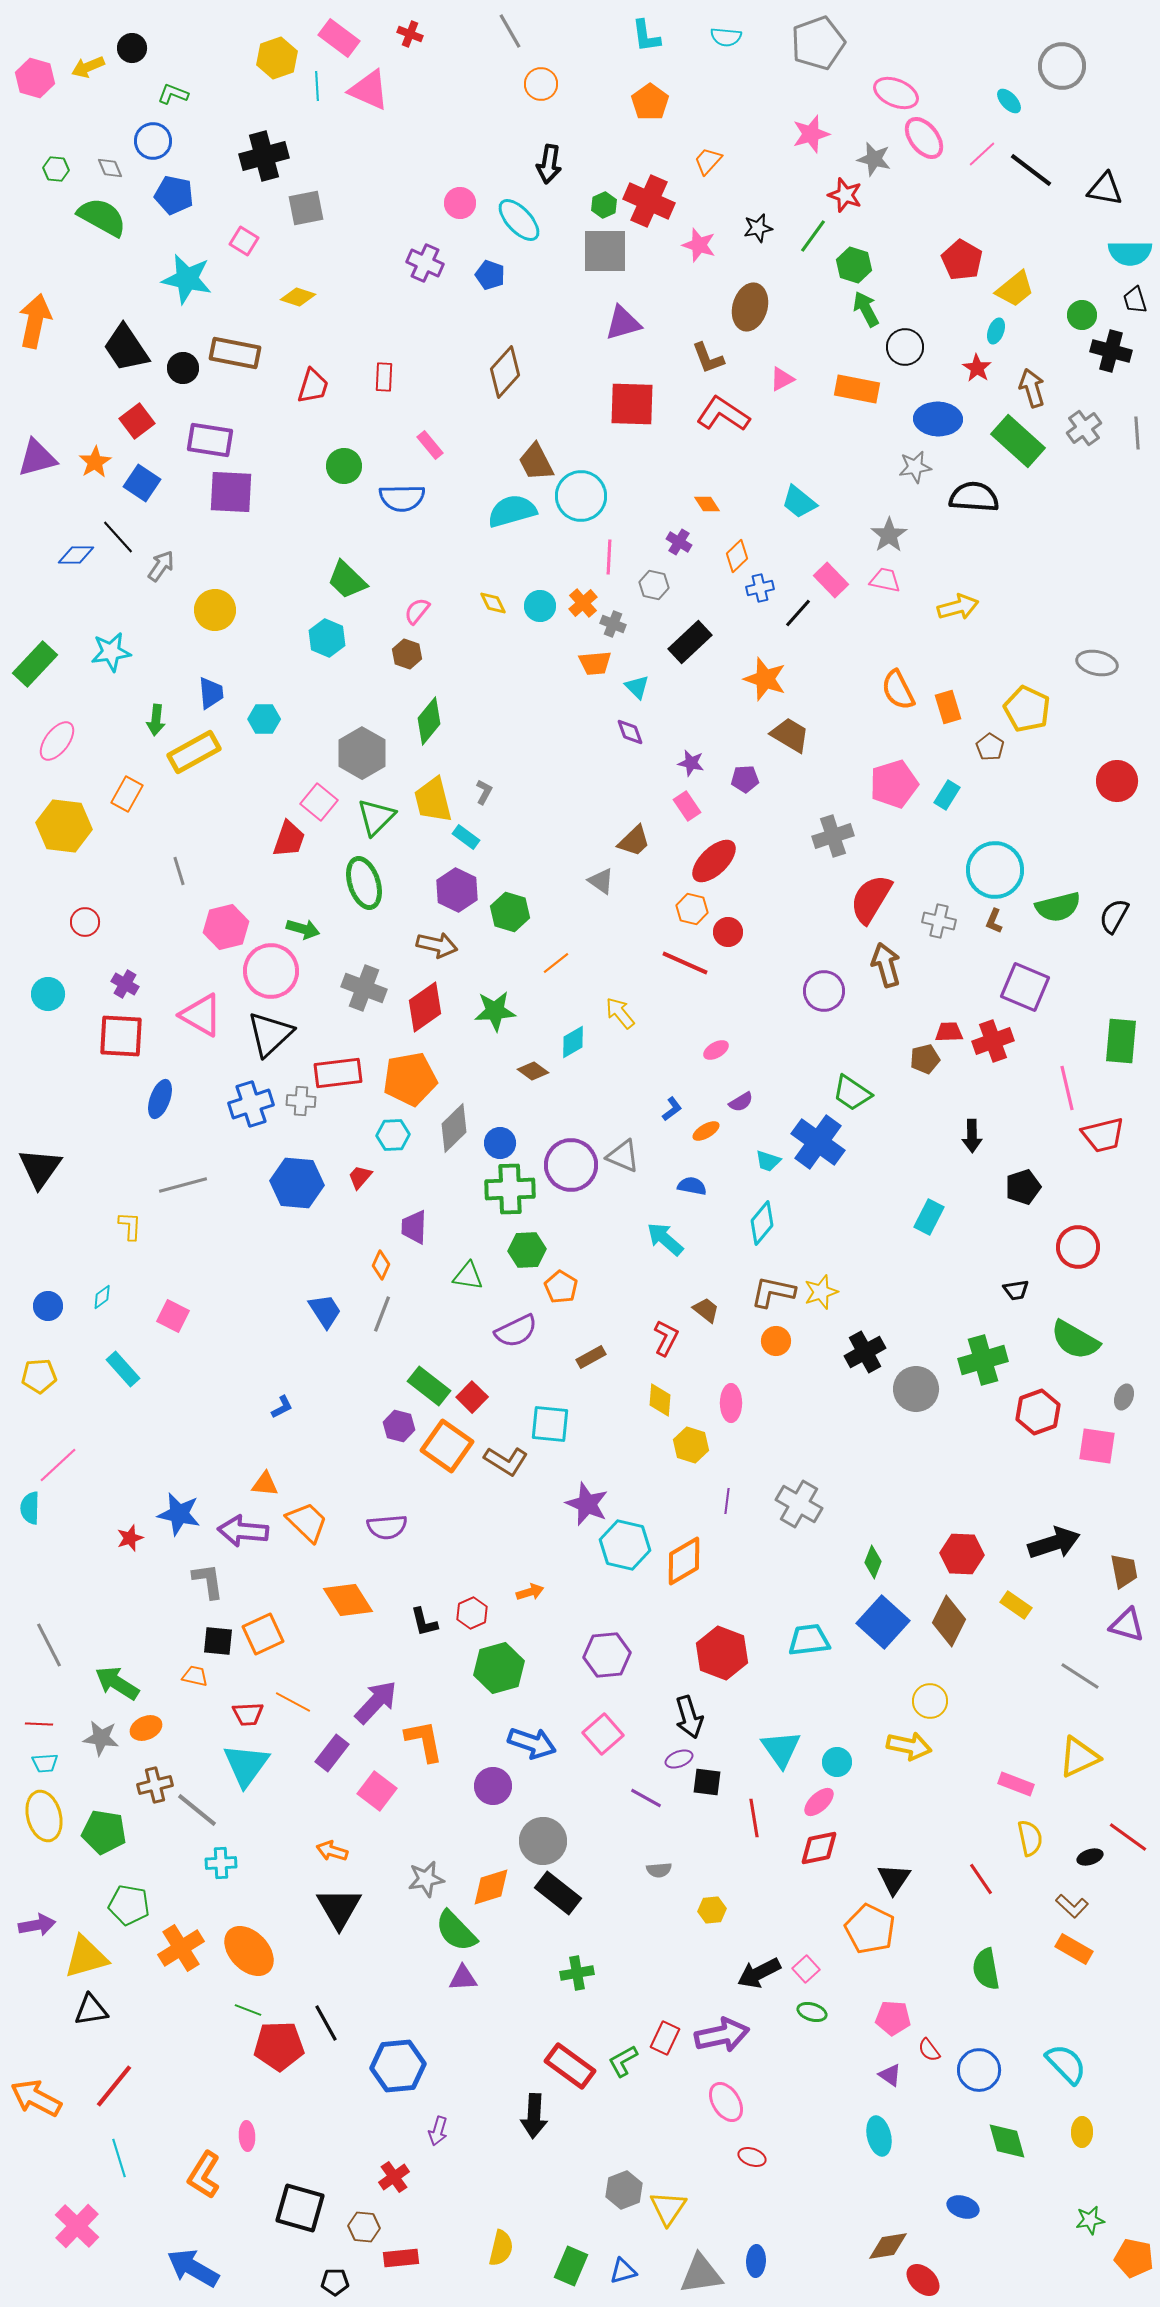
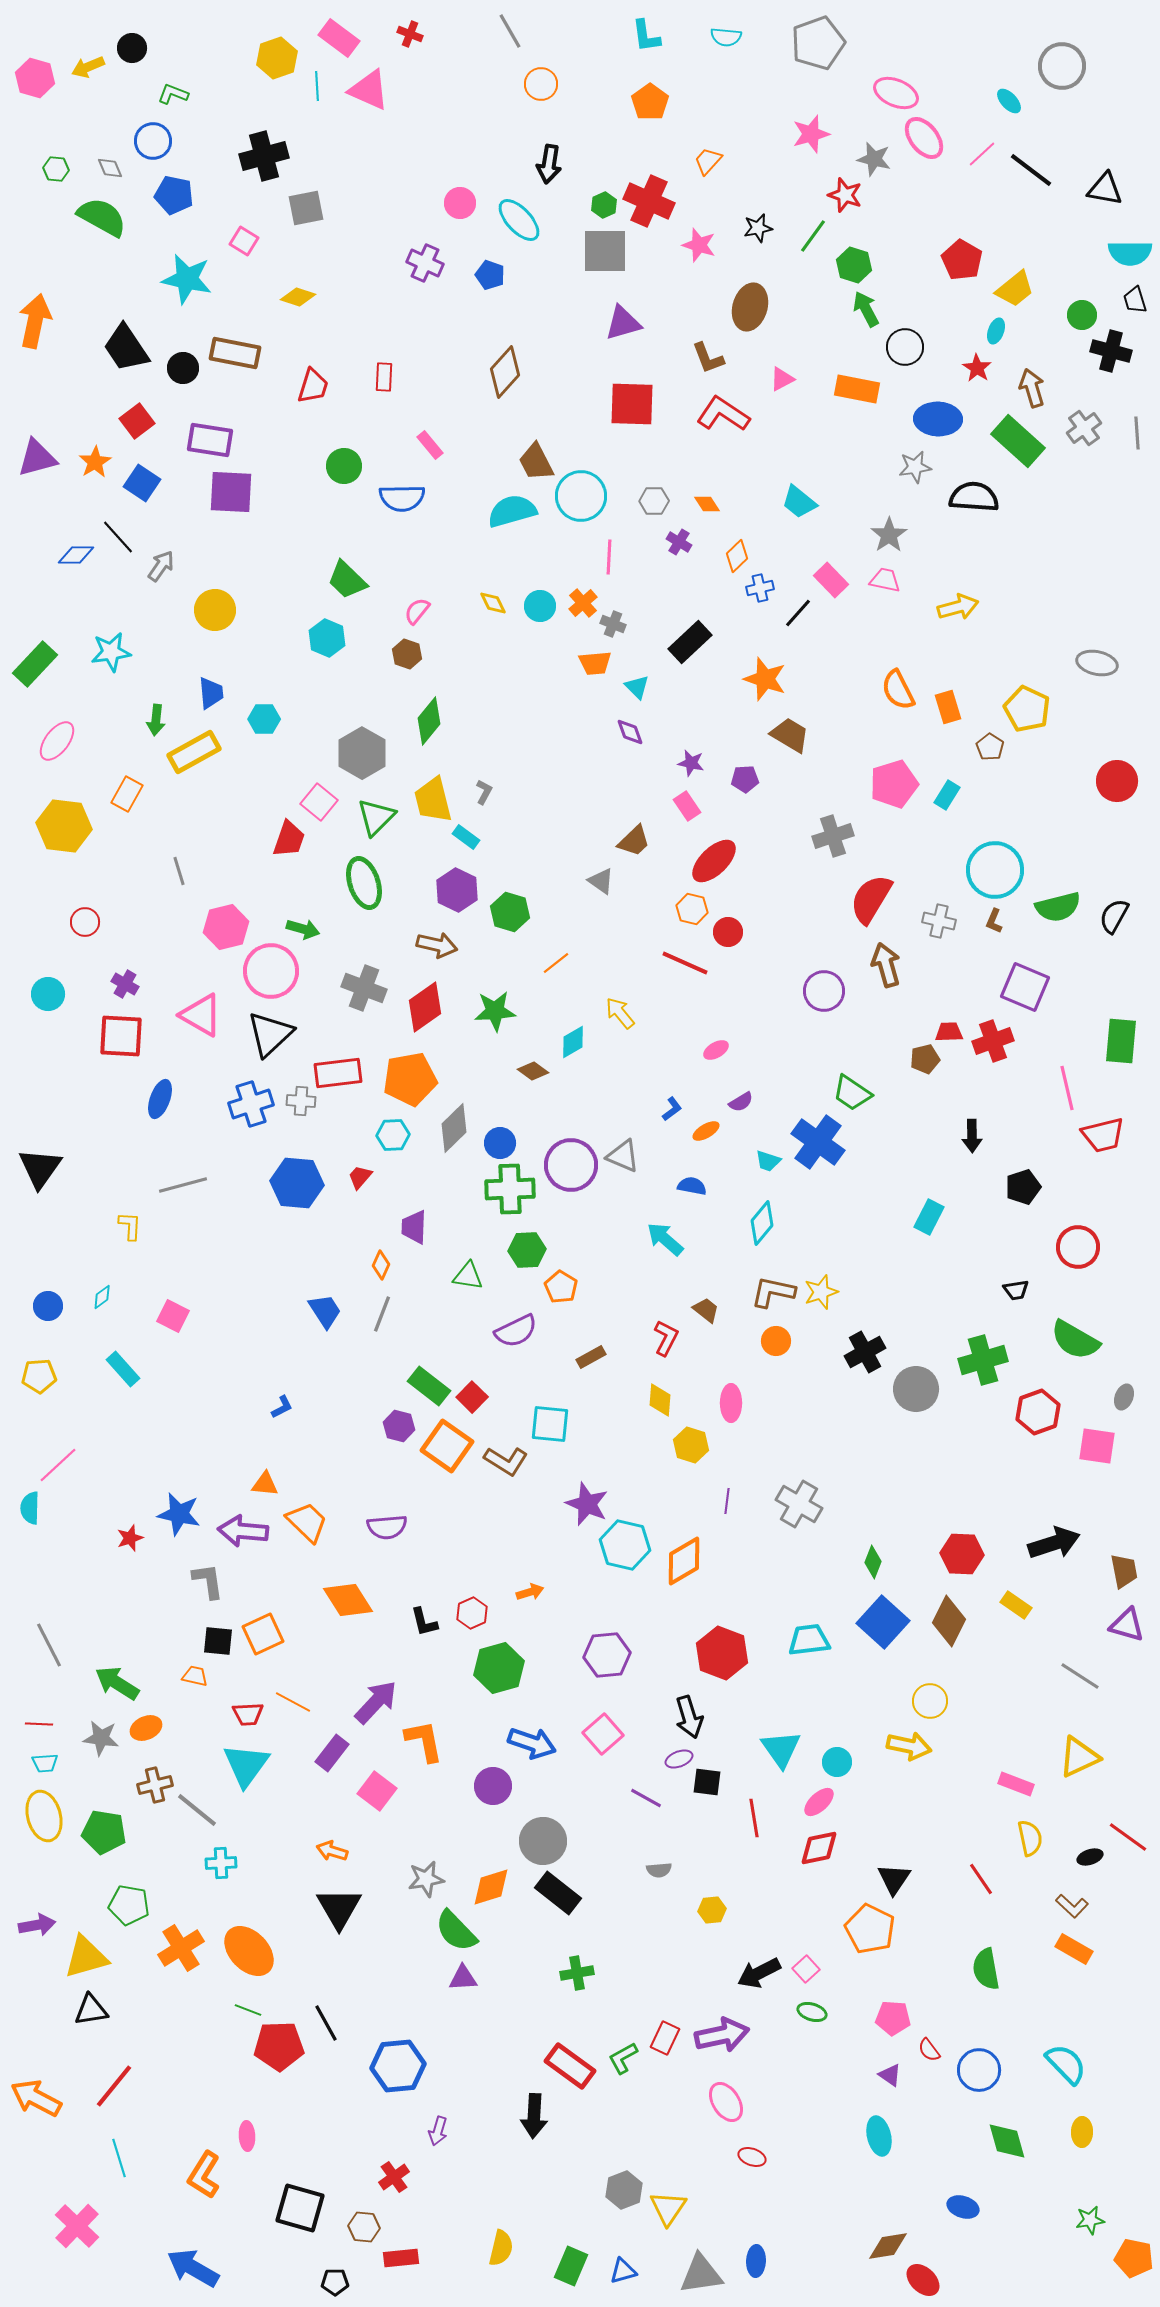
gray hexagon at (654, 585): moved 84 px up; rotated 12 degrees counterclockwise
green L-shape at (623, 2061): moved 3 px up
